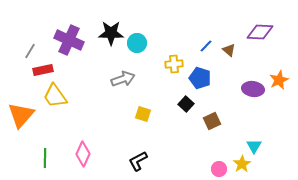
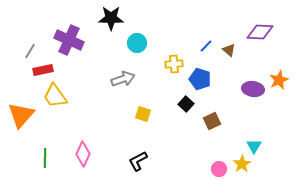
black star: moved 15 px up
blue pentagon: moved 1 px down
